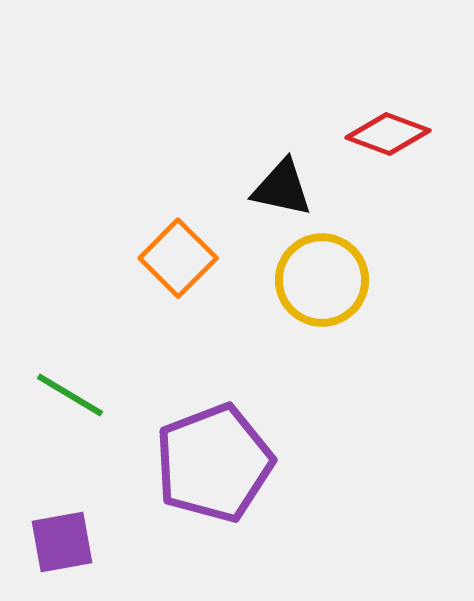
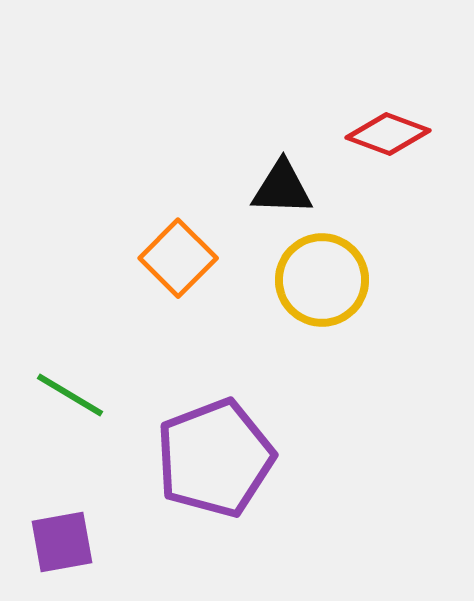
black triangle: rotated 10 degrees counterclockwise
purple pentagon: moved 1 px right, 5 px up
